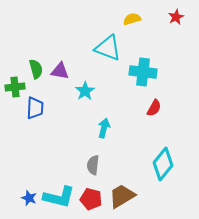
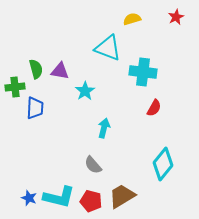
gray semicircle: rotated 48 degrees counterclockwise
red pentagon: moved 2 px down
